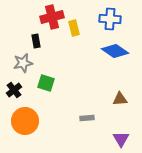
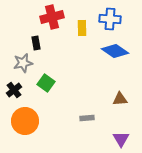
yellow rectangle: moved 8 px right; rotated 14 degrees clockwise
black rectangle: moved 2 px down
green square: rotated 18 degrees clockwise
